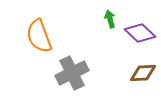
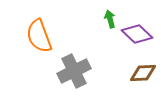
purple diamond: moved 3 px left, 1 px down
gray cross: moved 2 px right, 2 px up
